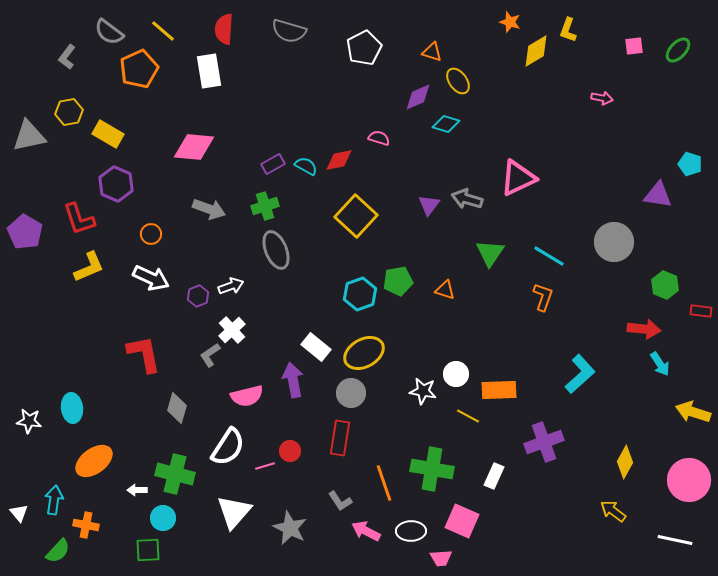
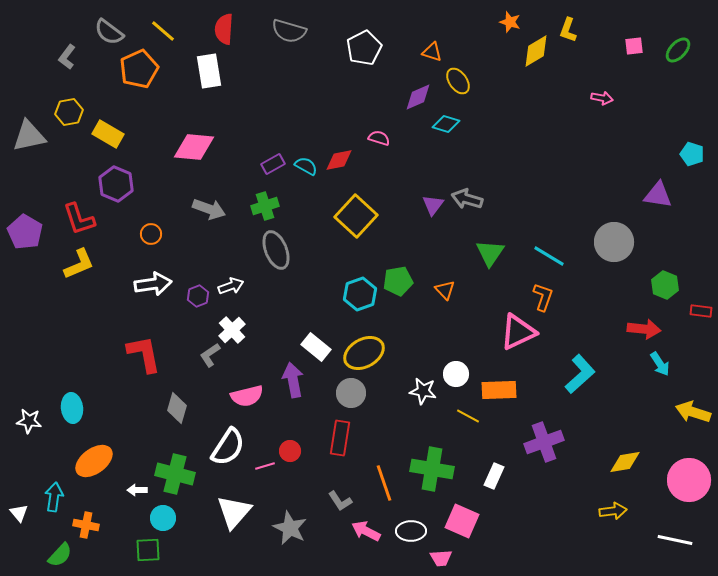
cyan pentagon at (690, 164): moved 2 px right, 10 px up
pink triangle at (518, 178): moved 154 px down
purple triangle at (429, 205): moved 4 px right
yellow L-shape at (89, 267): moved 10 px left, 3 px up
white arrow at (151, 278): moved 2 px right, 6 px down; rotated 33 degrees counterclockwise
orange triangle at (445, 290): rotated 30 degrees clockwise
yellow diamond at (625, 462): rotated 52 degrees clockwise
cyan arrow at (54, 500): moved 3 px up
yellow arrow at (613, 511): rotated 136 degrees clockwise
green semicircle at (58, 551): moved 2 px right, 4 px down
